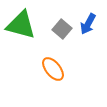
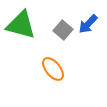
blue arrow: rotated 15 degrees clockwise
gray square: moved 1 px right, 1 px down
